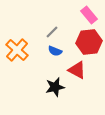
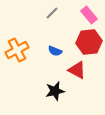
gray line: moved 19 px up
orange cross: rotated 20 degrees clockwise
black star: moved 4 px down
